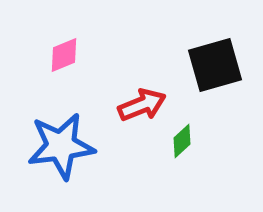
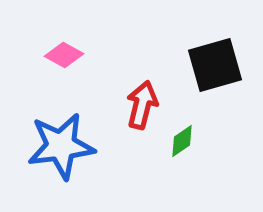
pink diamond: rotated 51 degrees clockwise
red arrow: rotated 54 degrees counterclockwise
green diamond: rotated 8 degrees clockwise
